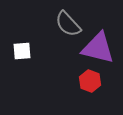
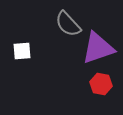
purple triangle: rotated 33 degrees counterclockwise
red hexagon: moved 11 px right, 3 px down; rotated 10 degrees counterclockwise
